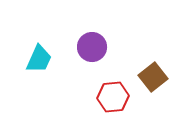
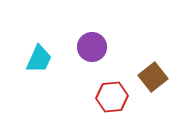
red hexagon: moved 1 px left
